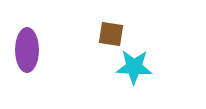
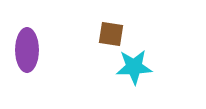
cyan star: rotated 6 degrees counterclockwise
